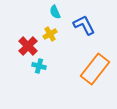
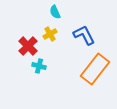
blue L-shape: moved 10 px down
